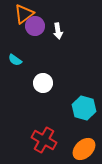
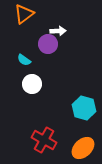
purple circle: moved 13 px right, 18 px down
white arrow: rotated 84 degrees counterclockwise
cyan semicircle: moved 9 px right
white circle: moved 11 px left, 1 px down
orange ellipse: moved 1 px left, 1 px up
